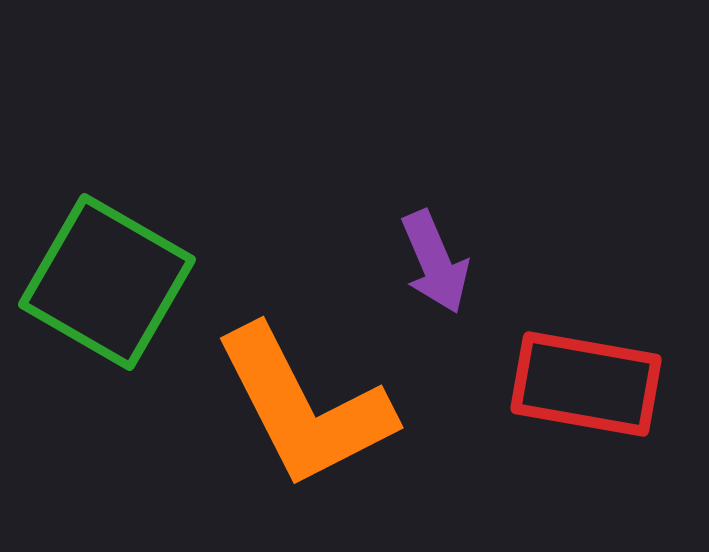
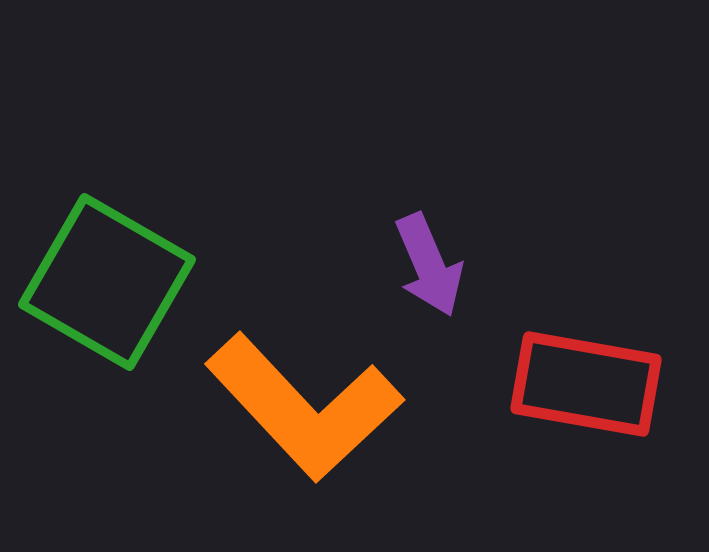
purple arrow: moved 6 px left, 3 px down
orange L-shape: rotated 16 degrees counterclockwise
